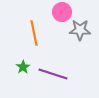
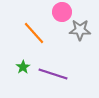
orange line: rotated 30 degrees counterclockwise
